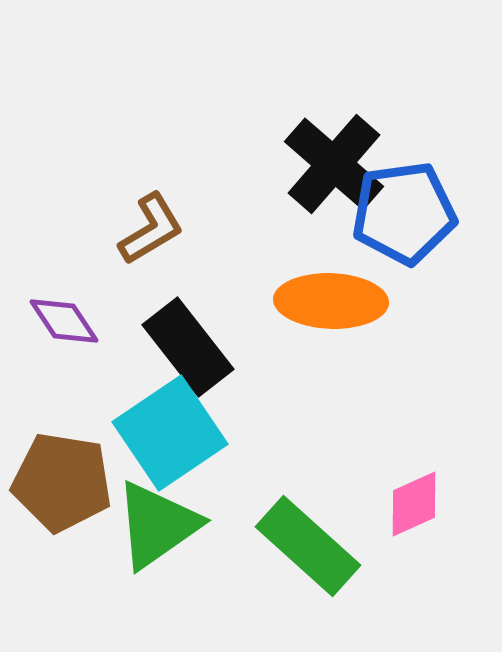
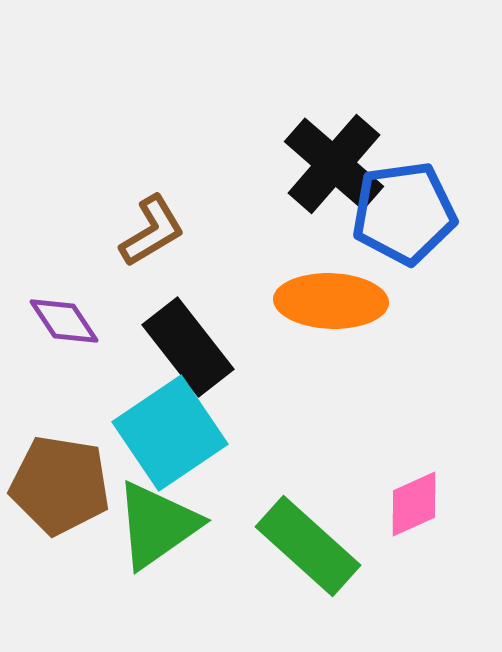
brown L-shape: moved 1 px right, 2 px down
brown pentagon: moved 2 px left, 3 px down
